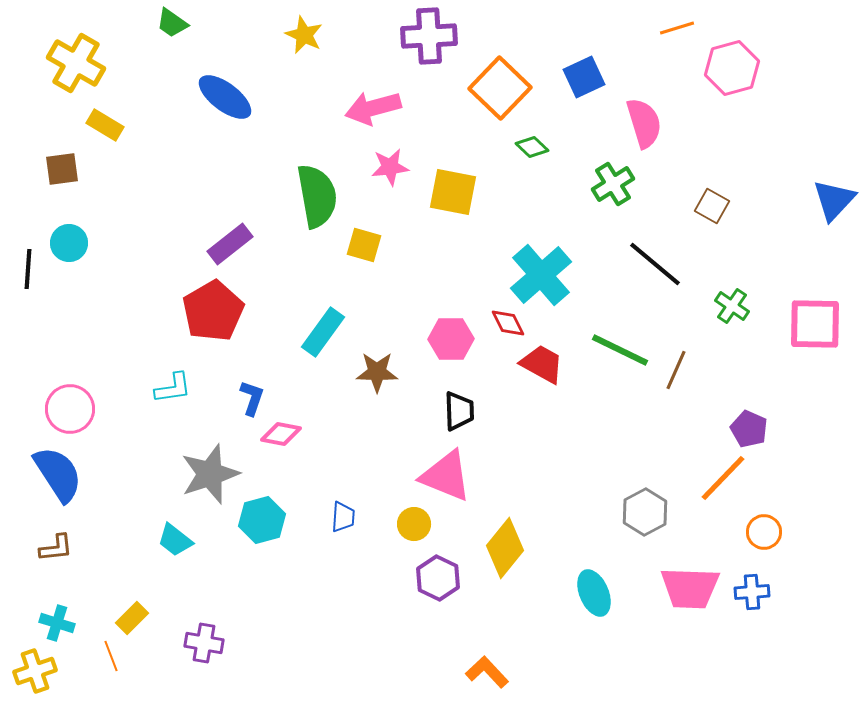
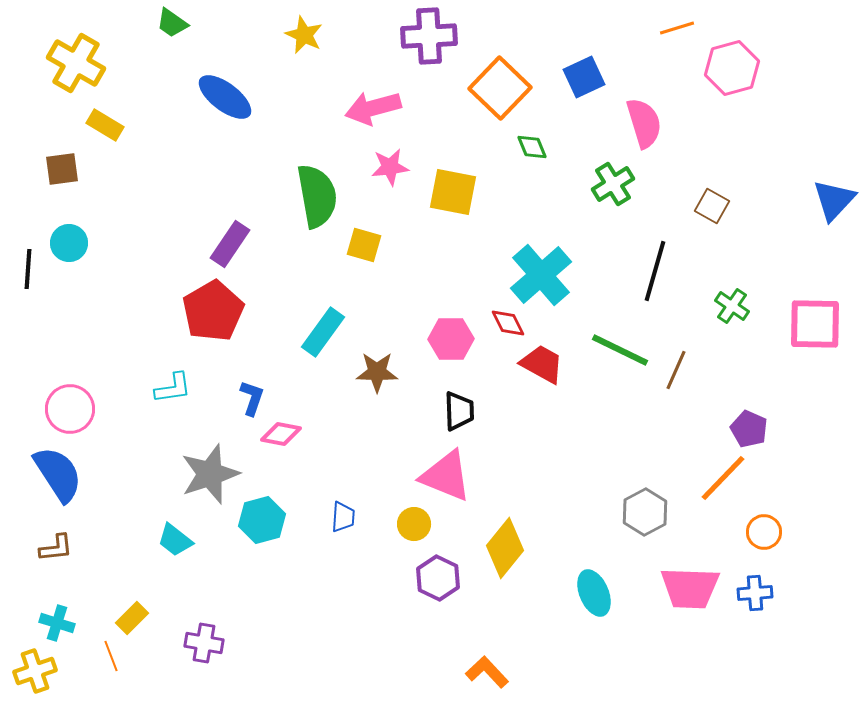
green diamond at (532, 147): rotated 24 degrees clockwise
purple rectangle at (230, 244): rotated 18 degrees counterclockwise
black line at (655, 264): moved 7 px down; rotated 66 degrees clockwise
blue cross at (752, 592): moved 3 px right, 1 px down
